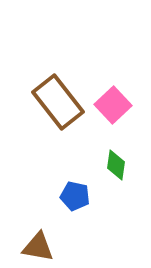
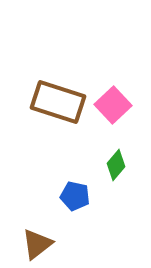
brown rectangle: rotated 34 degrees counterclockwise
green diamond: rotated 32 degrees clockwise
brown triangle: moved 1 px left, 3 px up; rotated 48 degrees counterclockwise
